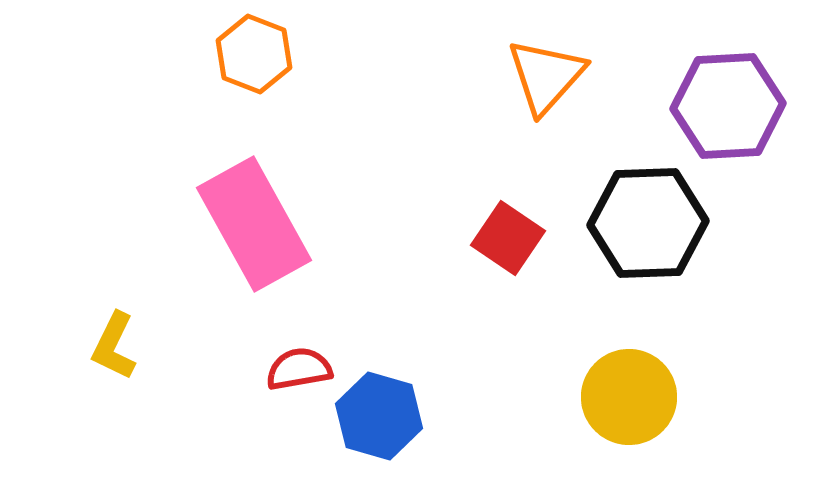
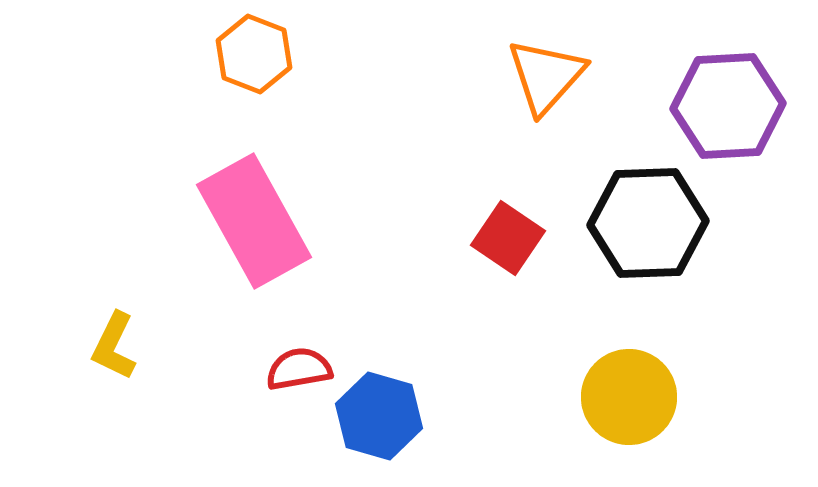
pink rectangle: moved 3 px up
